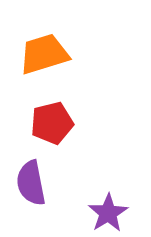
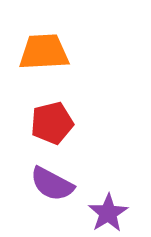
orange trapezoid: moved 2 px up; rotated 14 degrees clockwise
purple semicircle: moved 21 px right, 1 px down; rotated 51 degrees counterclockwise
